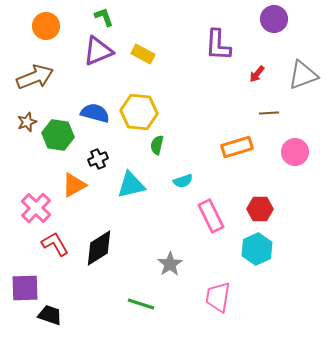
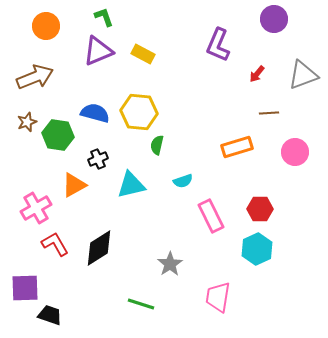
purple L-shape: rotated 20 degrees clockwise
pink cross: rotated 16 degrees clockwise
